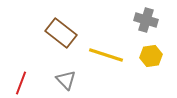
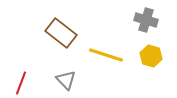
yellow hexagon: rotated 25 degrees clockwise
